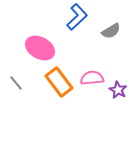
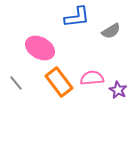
blue L-shape: rotated 36 degrees clockwise
